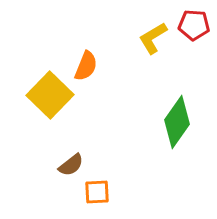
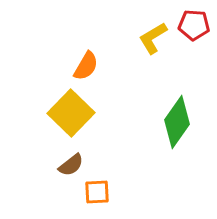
orange semicircle: rotated 8 degrees clockwise
yellow square: moved 21 px right, 18 px down
